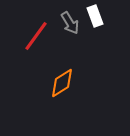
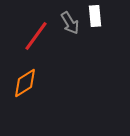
white rectangle: rotated 15 degrees clockwise
orange diamond: moved 37 px left
